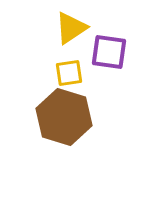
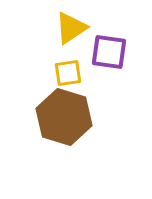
yellow square: moved 1 px left
